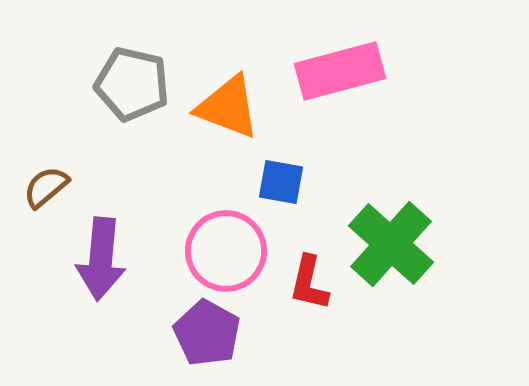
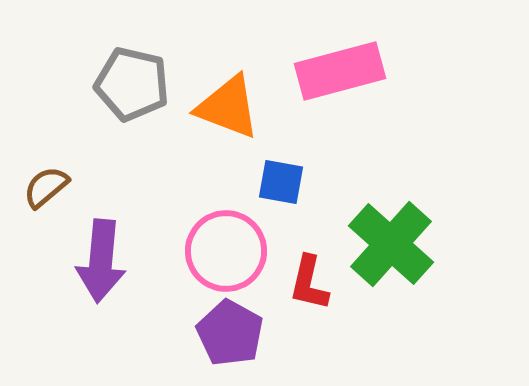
purple arrow: moved 2 px down
purple pentagon: moved 23 px right
